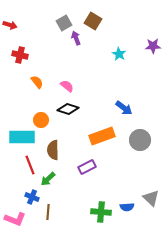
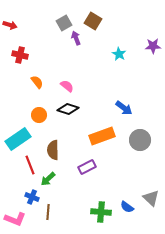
orange circle: moved 2 px left, 5 px up
cyan rectangle: moved 4 px left, 2 px down; rotated 35 degrees counterclockwise
blue semicircle: rotated 40 degrees clockwise
